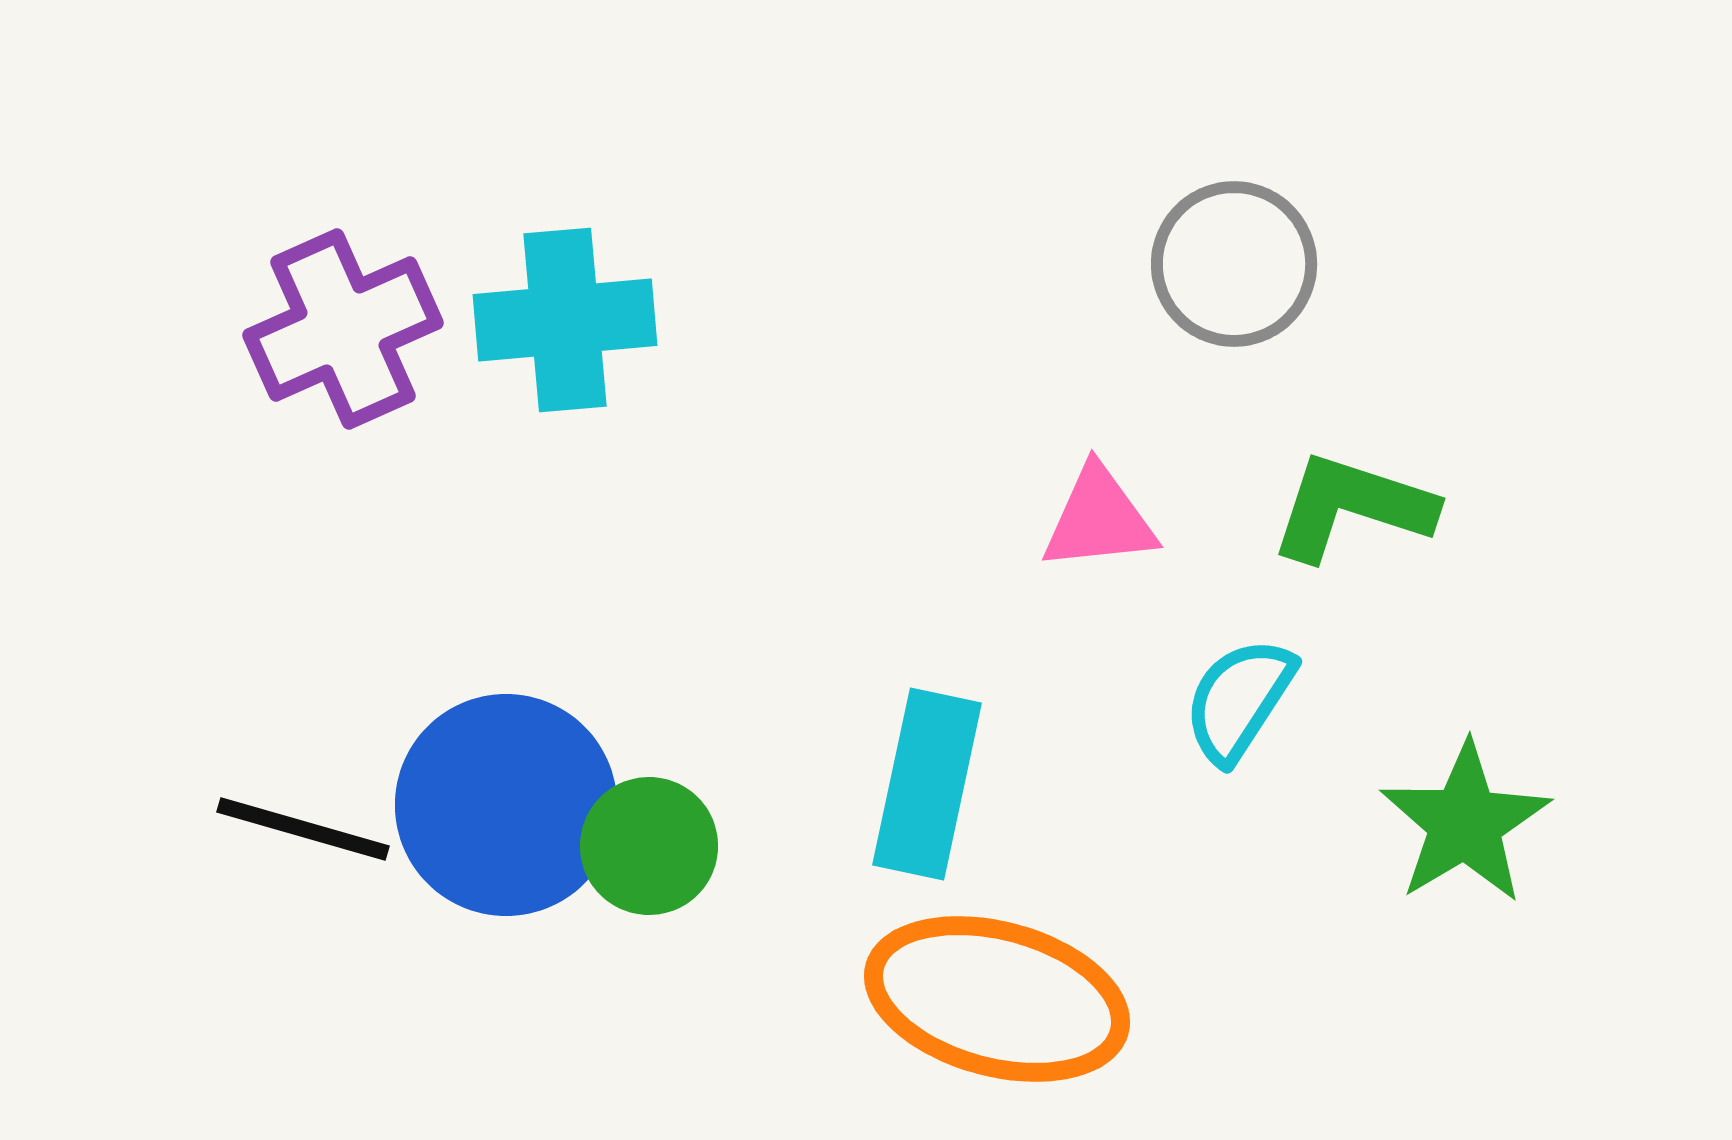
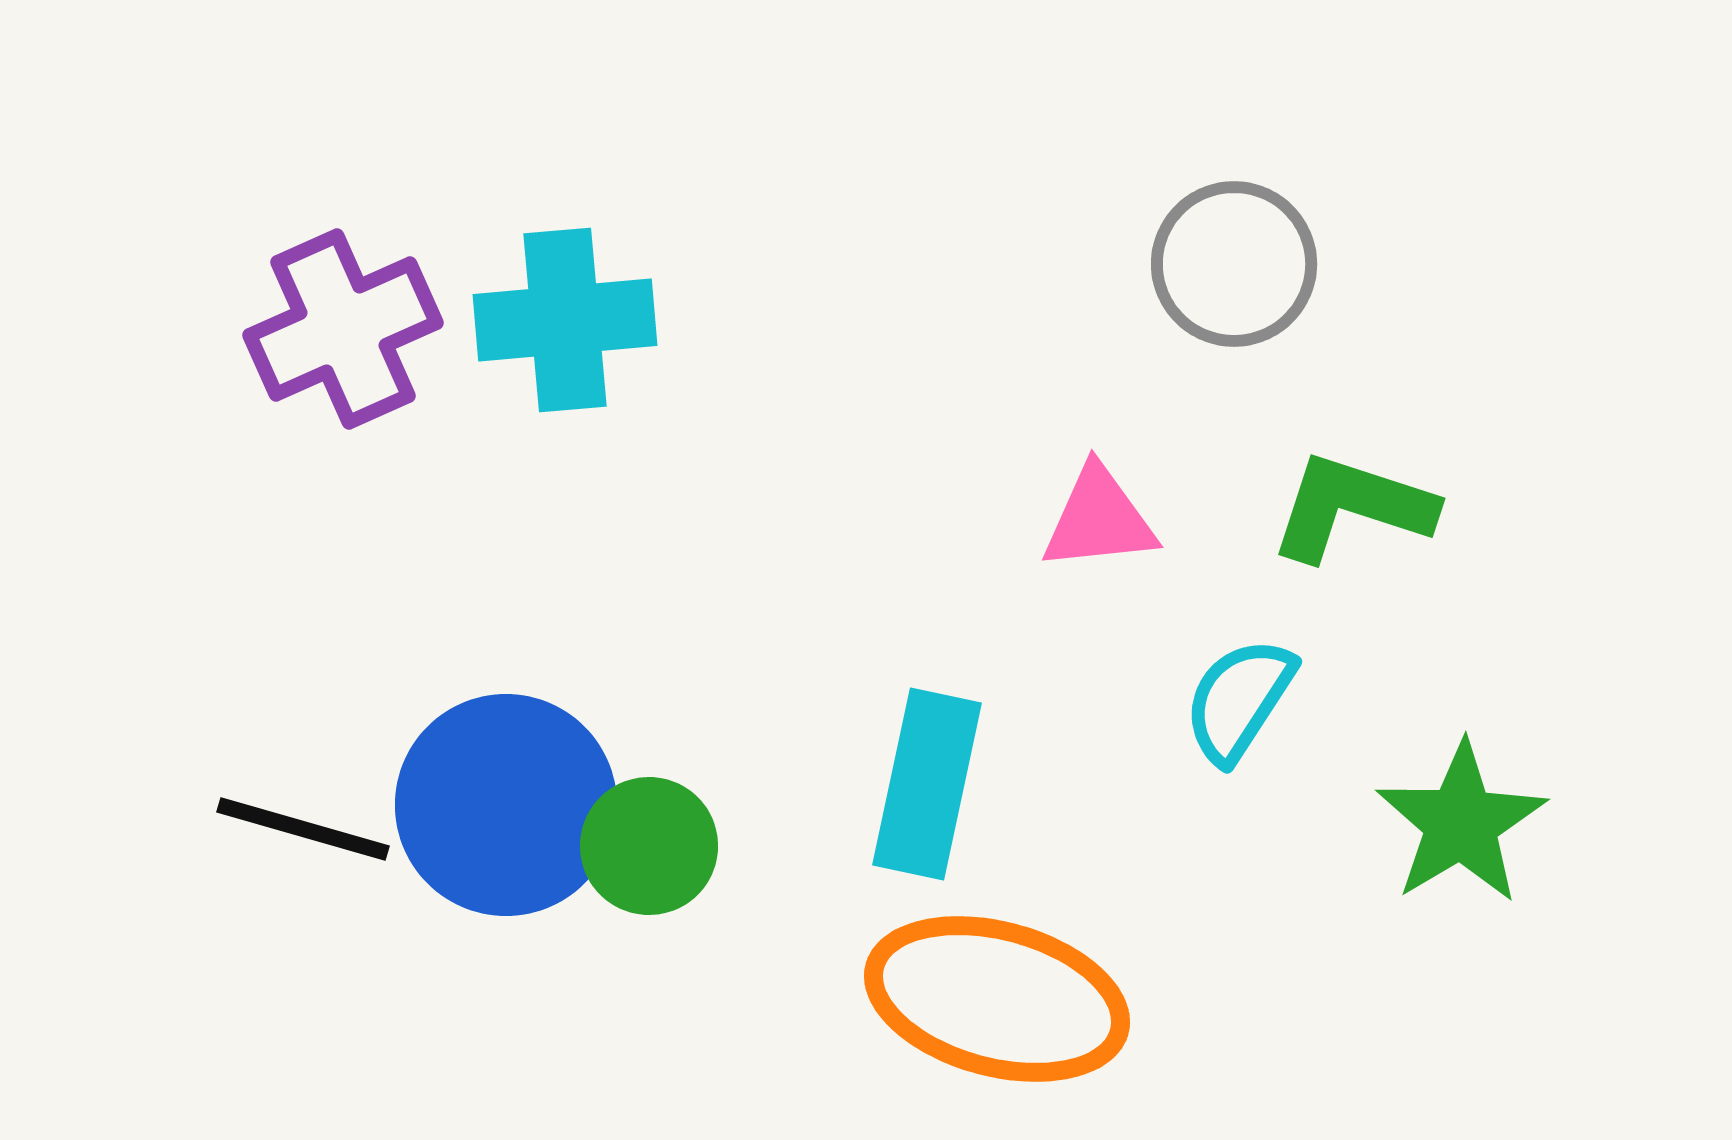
green star: moved 4 px left
